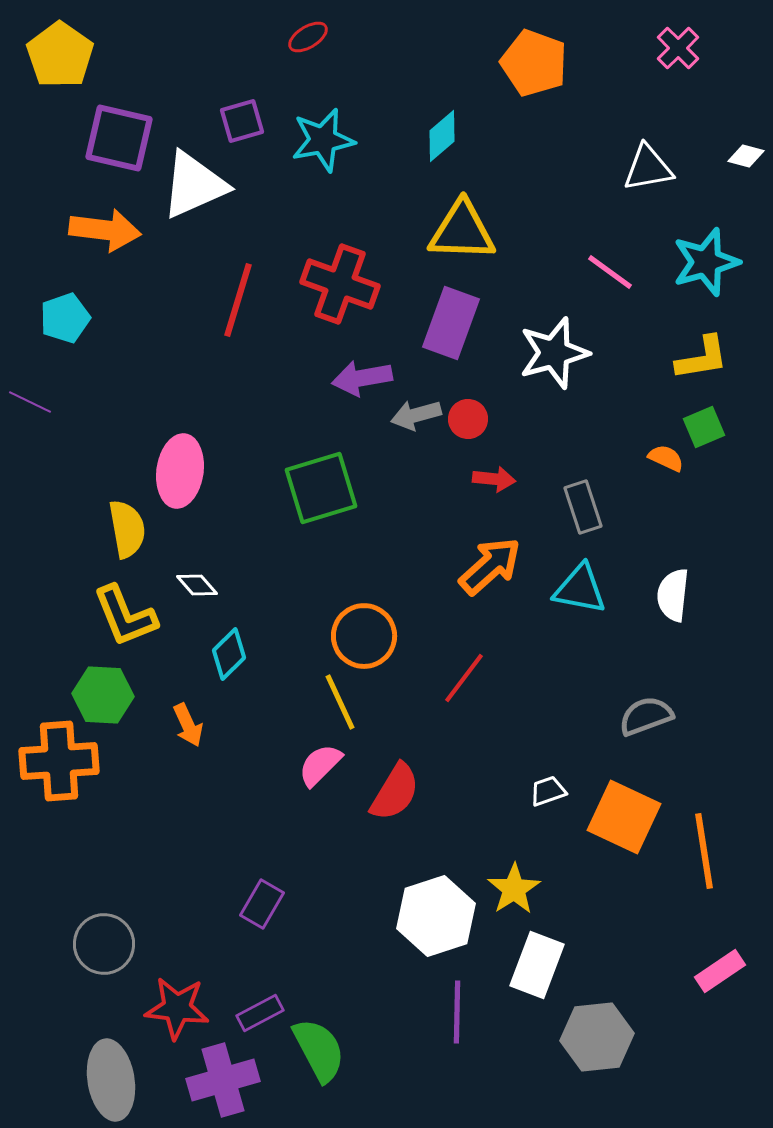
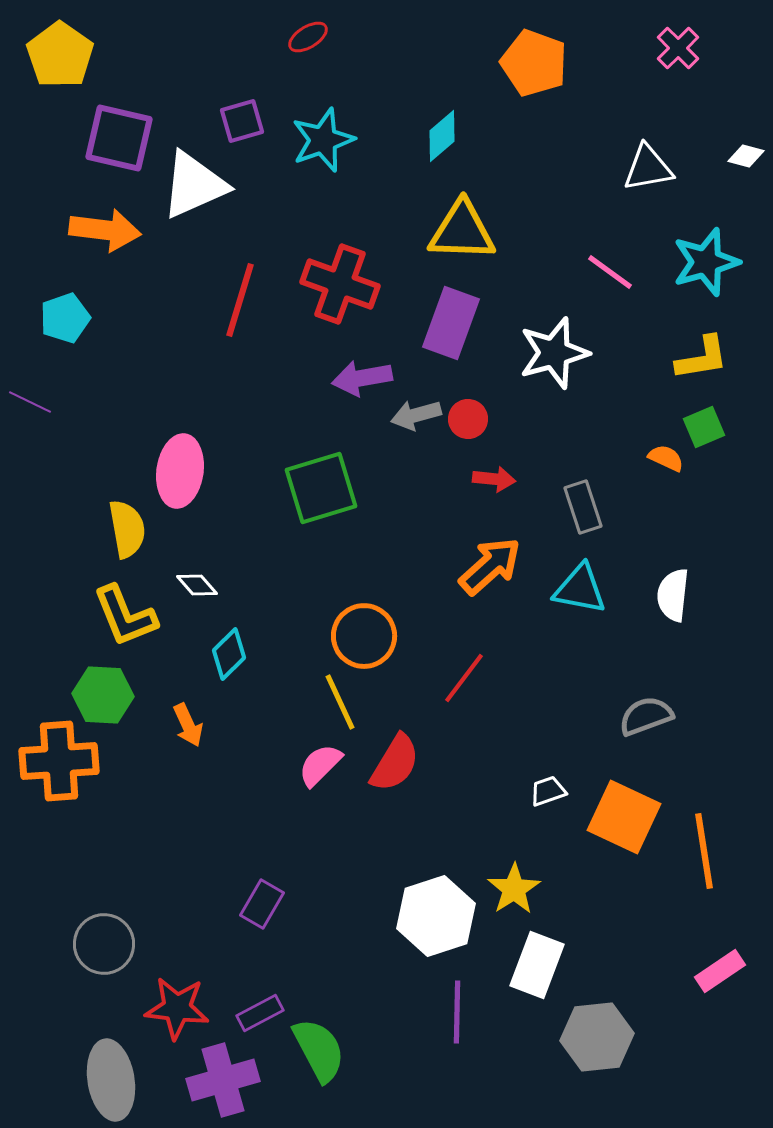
cyan star at (323, 140): rotated 8 degrees counterclockwise
red line at (238, 300): moved 2 px right
red semicircle at (395, 792): moved 29 px up
